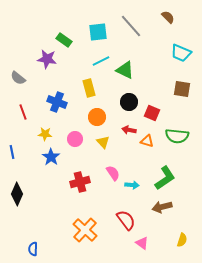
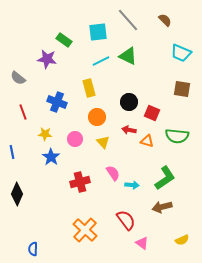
brown semicircle: moved 3 px left, 3 px down
gray line: moved 3 px left, 6 px up
green triangle: moved 3 px right, 14 px up
yellow semicircle: rotated 48 degrees clockwise
